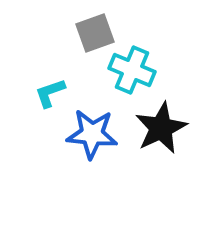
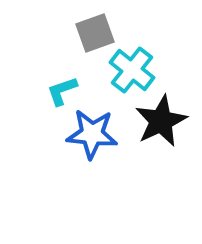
cyan cross: rotated 15 degrees clockwise
cyan L-shape: moved 12 px right, 2 px up
black star: moved 7 px up
